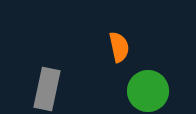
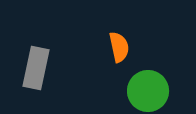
gray rectangle: moved 11 px left, 21 px up
